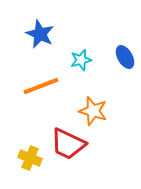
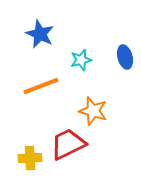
blue ellipse: rotated 15 degrees clockwise
red trapezoid: rotated 129 degrees clockwise
yellow cross: rotated 25 degrees counterclockwise
